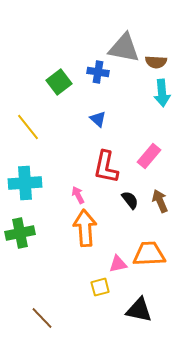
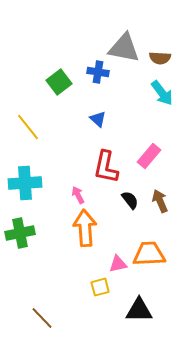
brown semicircle: moved 4 px right, 4 px up
cyan arrow: rotated 32 degrees counterclockwise
black triangle: rotated 12 degrees counterclockwise
